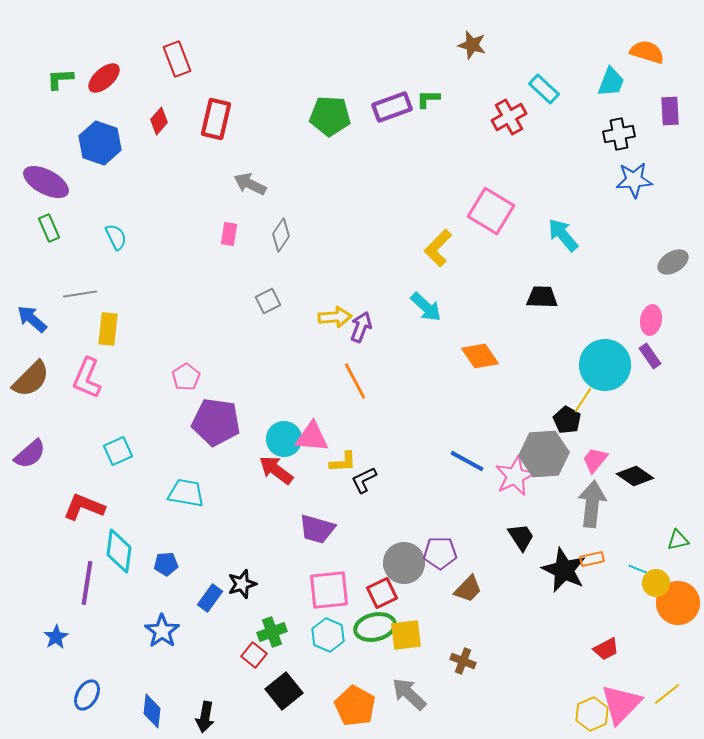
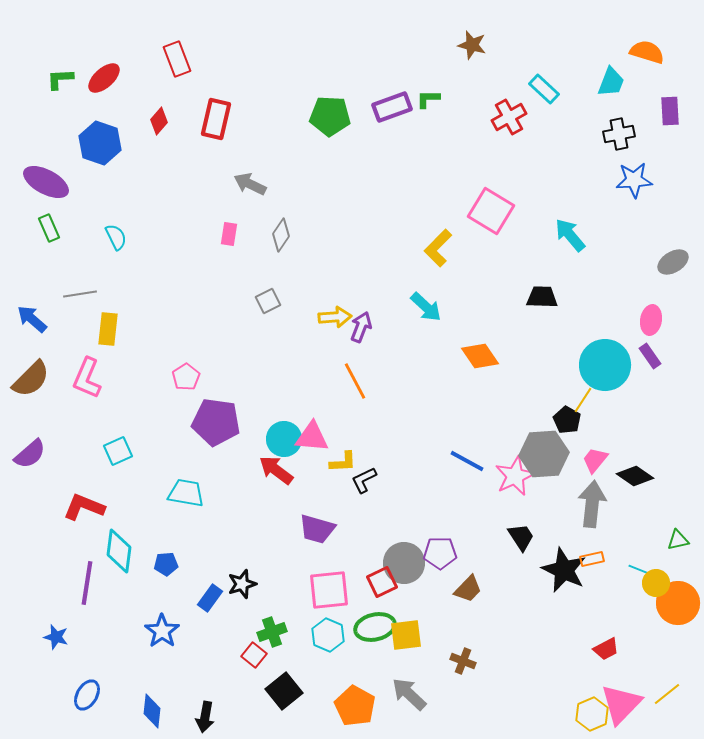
cyan arrow at (563, 235): moved 7 px right
red square at (382, 593): moved 11 px up
blue star at (56, 637): rotated 25 degrees counterclockwise
